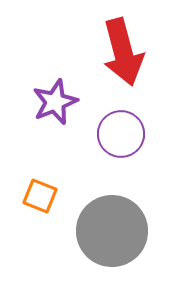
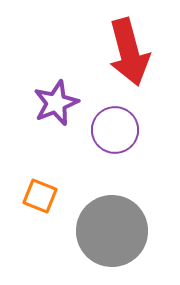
red arrow: moved 6 px right
purple star: moved 1 px right, 1 px down
purple circle: moved 6 px left, 4 px up
